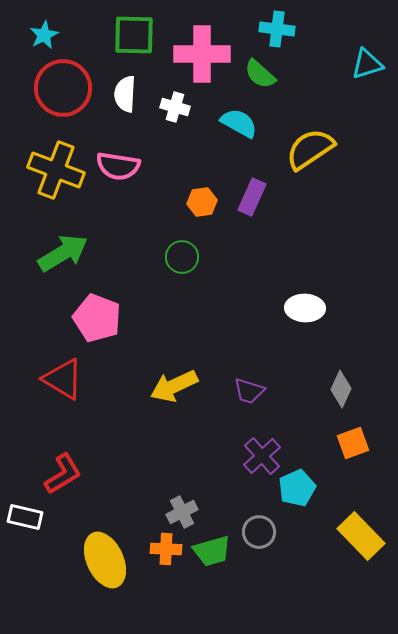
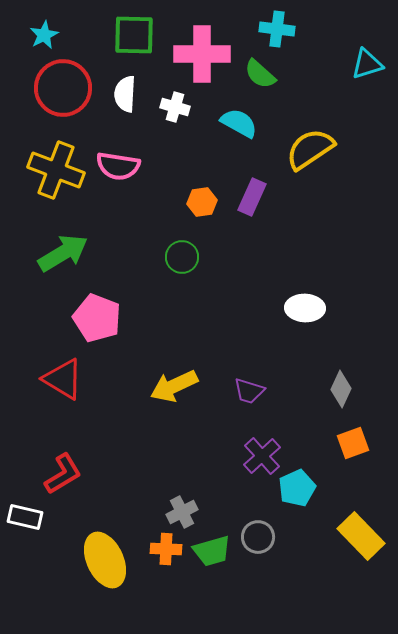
gray circle: moved 1 px left, 5 px down
